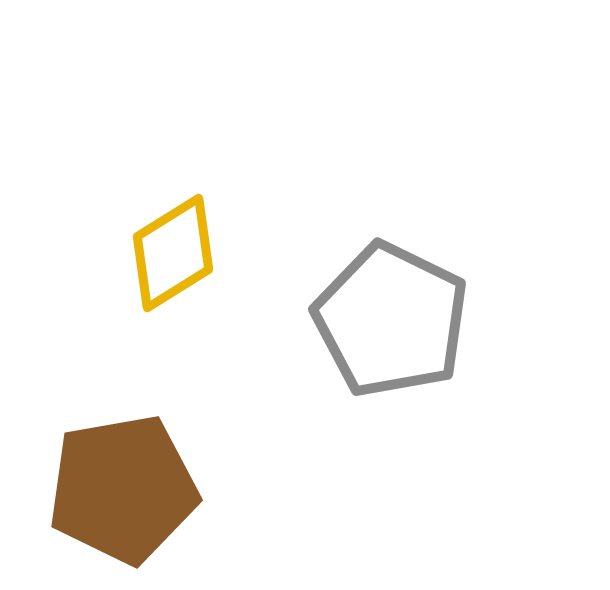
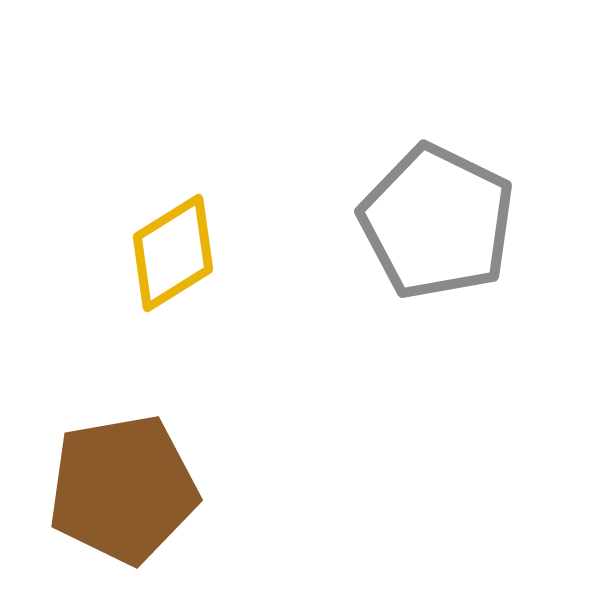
gray pentagon: moved 46 px right, 98 px up
